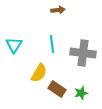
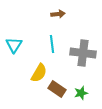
brown arrow: moved 4 px down
